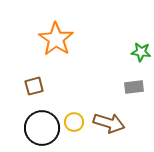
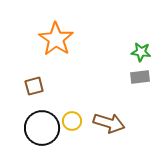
gray rectangle: moved 6 px right, 10 px up
yellow circle: moved 2 px left, 1 px up
